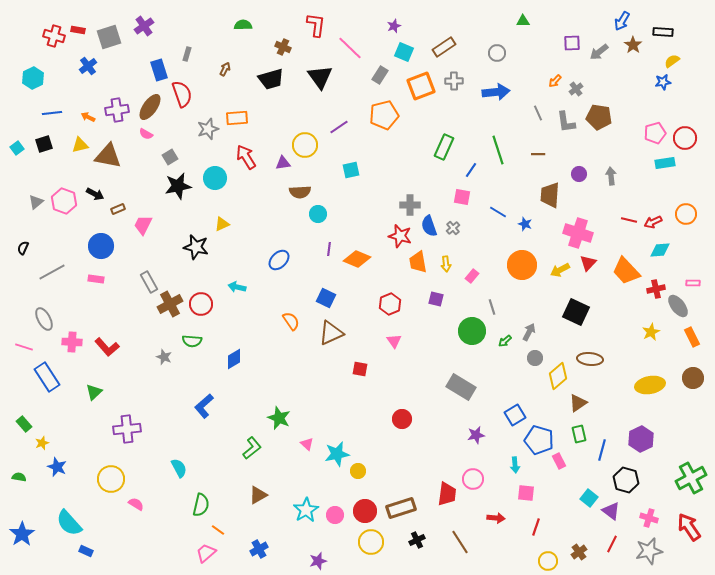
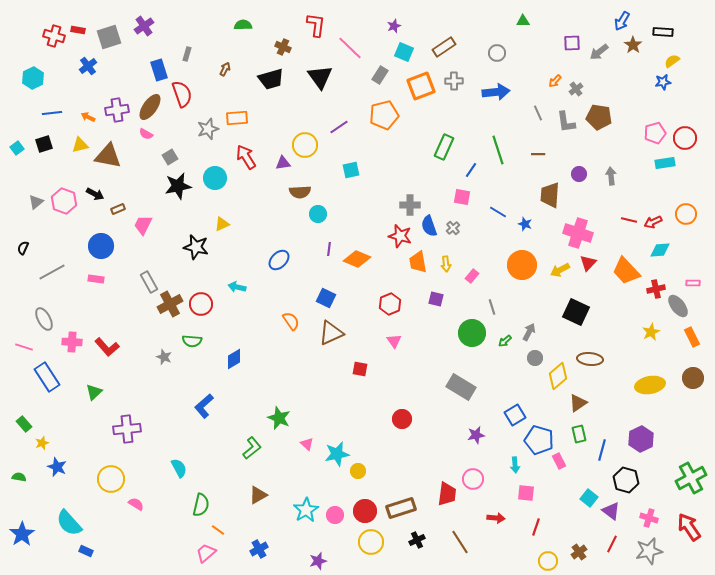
green circle at (472, 331): moved 2 px down
